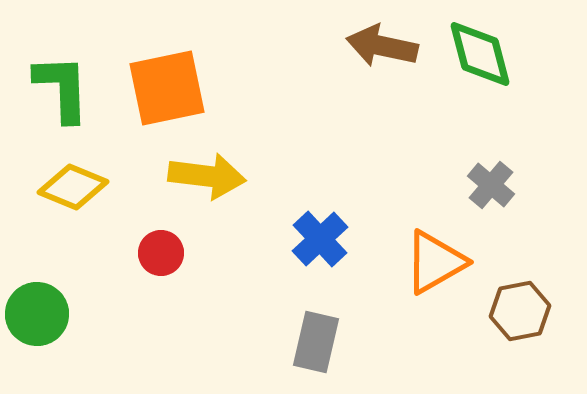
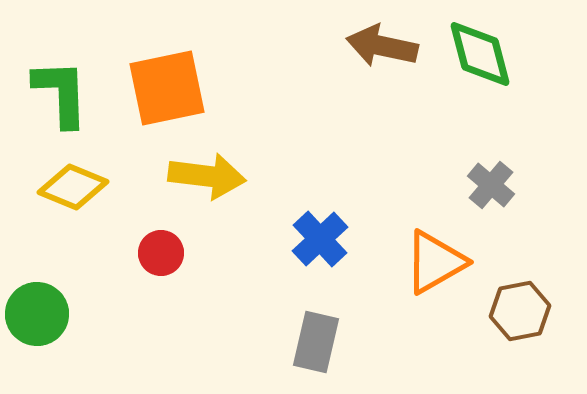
green L-shape: moved 1 px left, 5 px down
